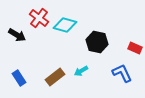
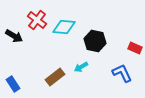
red cross: moved 2 px left, 2 px down
cyan diamond: moved 1 px left, 2 px down; rotated 10 degrees counterclockwise
black arrow: moved 3 px left, 1 px down
black hexagon: moved 2 px left, 1 px up
cyan arrow: moved 4 px up
blue rectangle: moved 6 px left, 6 px down
